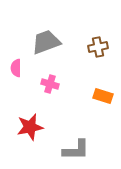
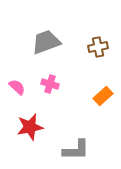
pink semicircle: moved 1 px right, 19 px down; rotated 132 degrees clockwise
orange rectangle: rotated 60 degrees counterclockwise
